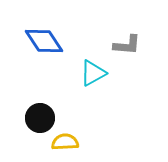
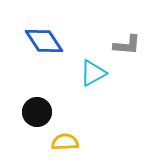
black circle: moved 3 px left, 6 px up
